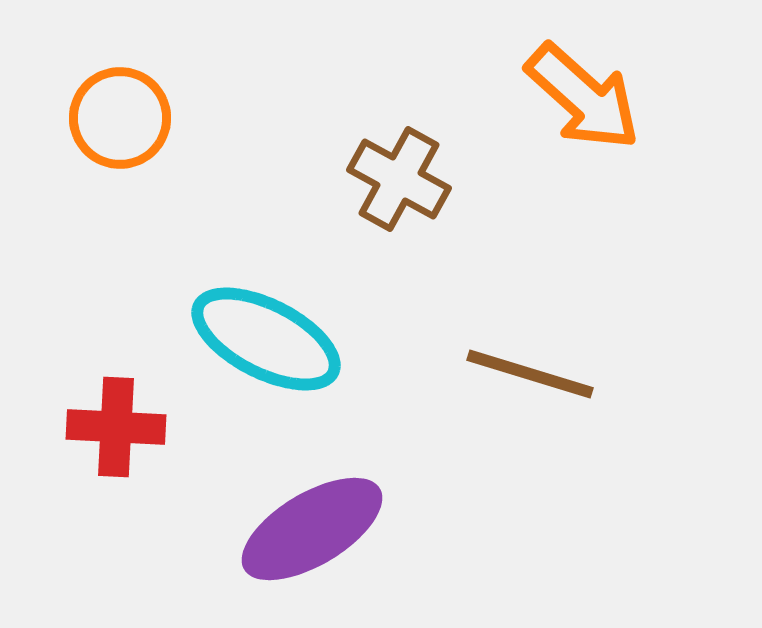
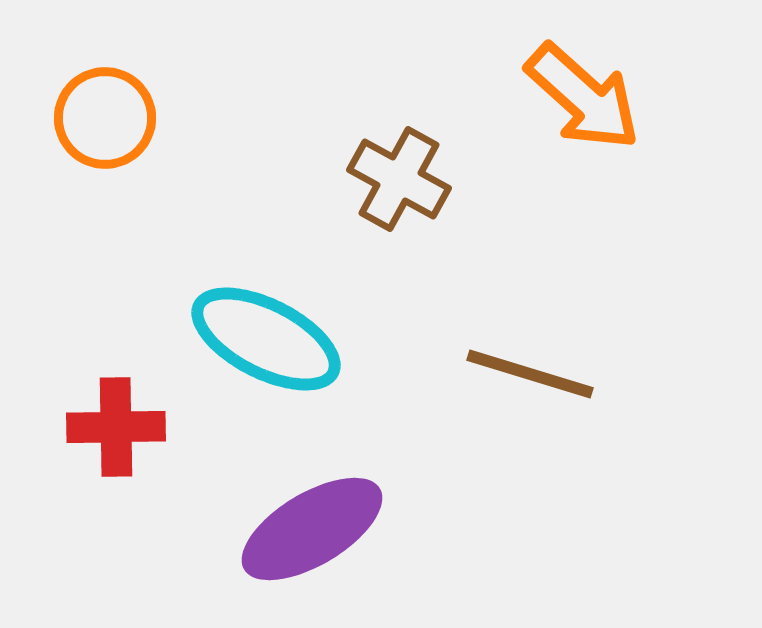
orange circle: moved 15 px left
red cross: rotated 4 degrees counterclockwise
